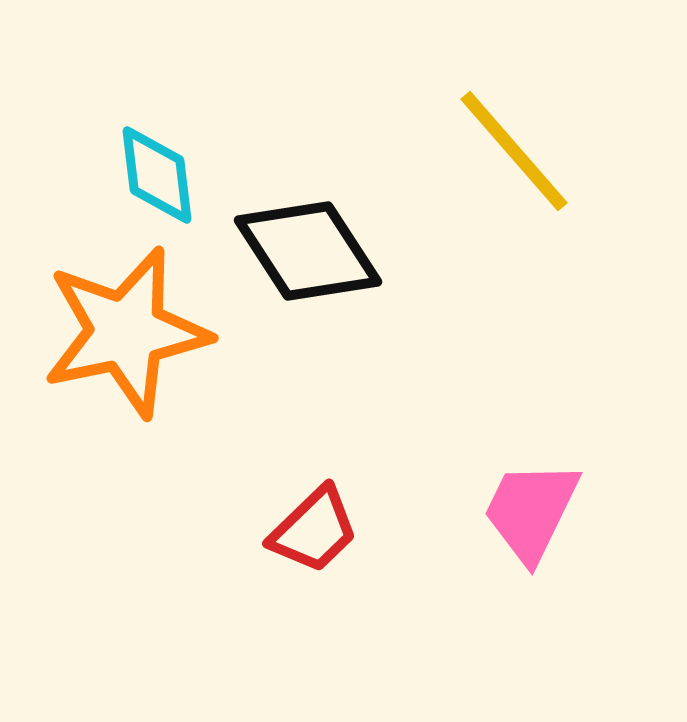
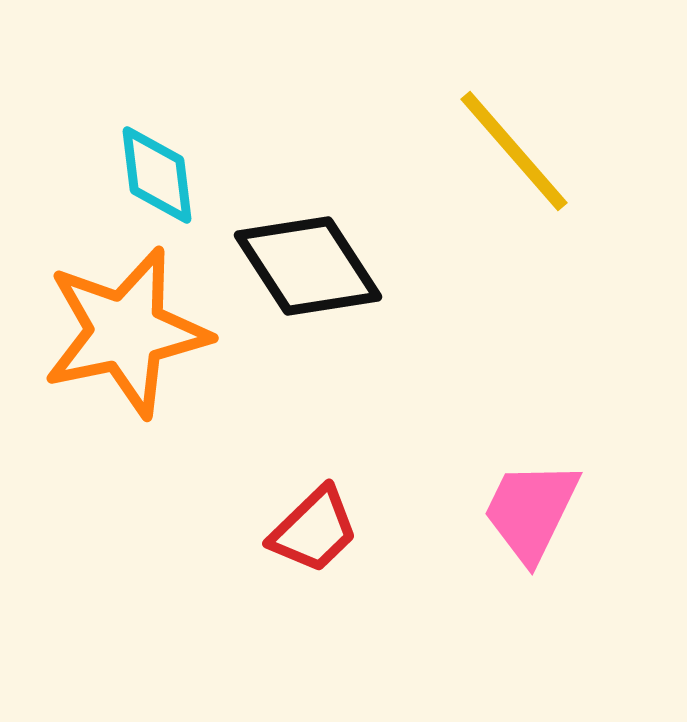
black diamond: moved 15 px down
